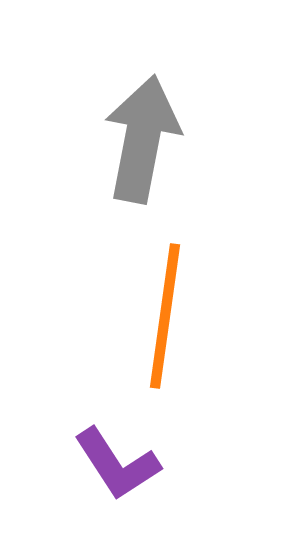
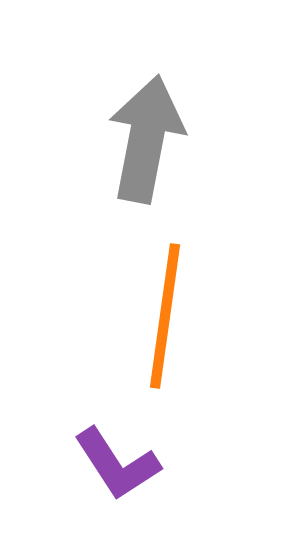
gray arrow: moved 4 px right
